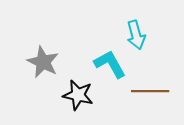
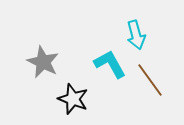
brown line: moved 11 px up; rotated 54 degrees clockwise
black star: moved 5 px left, 4 px down; rotated 8 degrees clockwise
